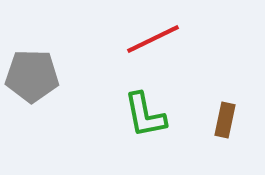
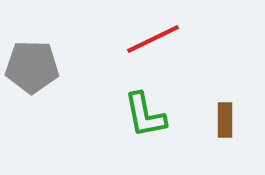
gray pentagon: moved 9 px up
brown rectangle: rotated 12 degrees counterclockwise
